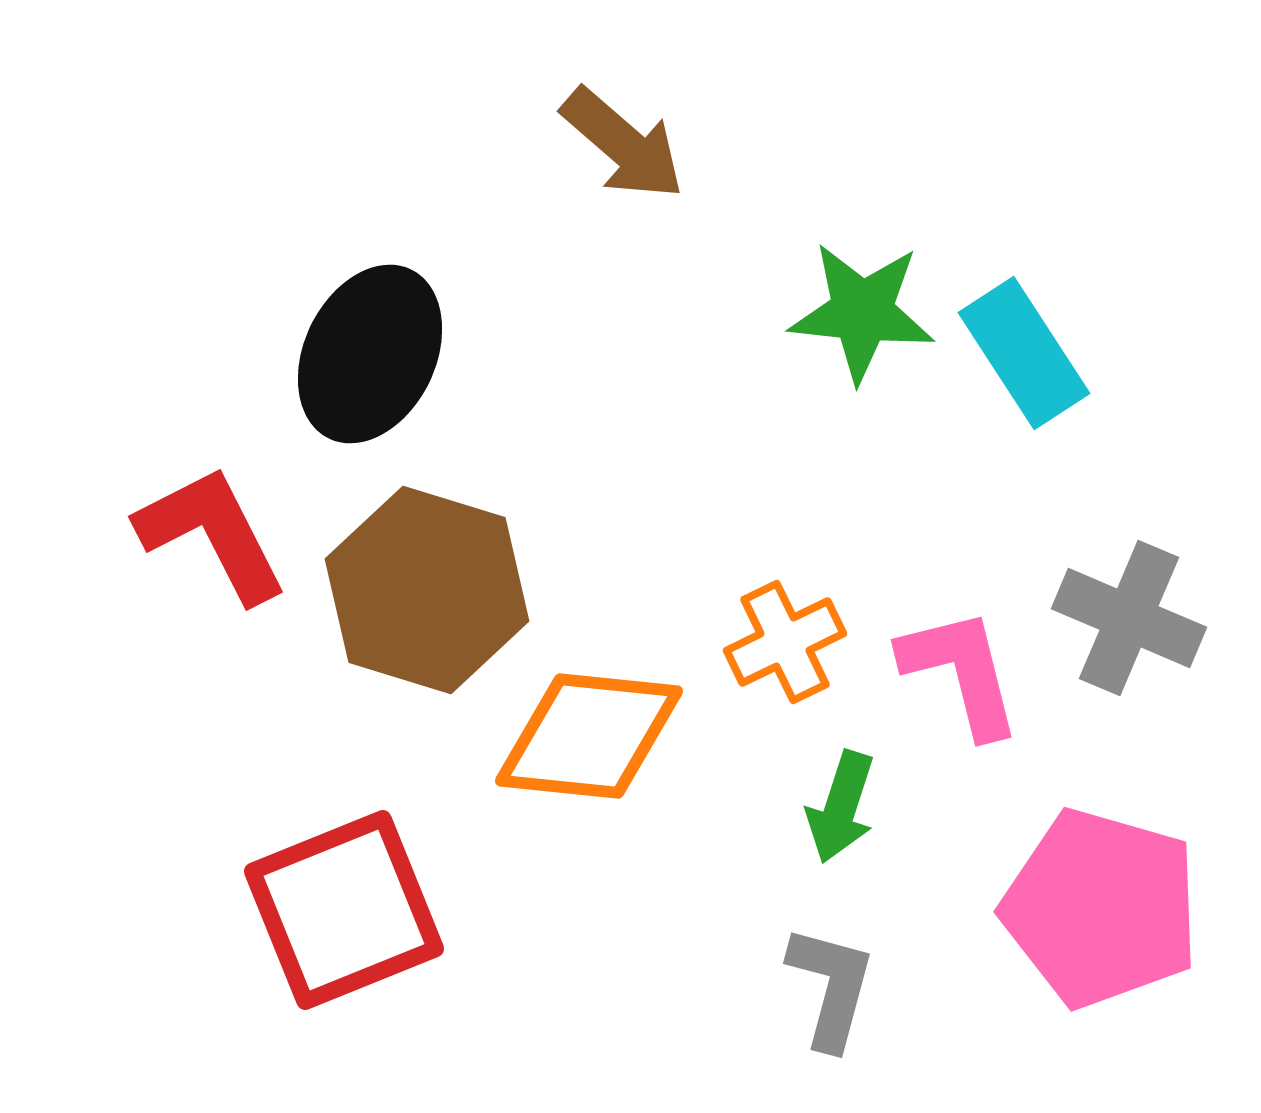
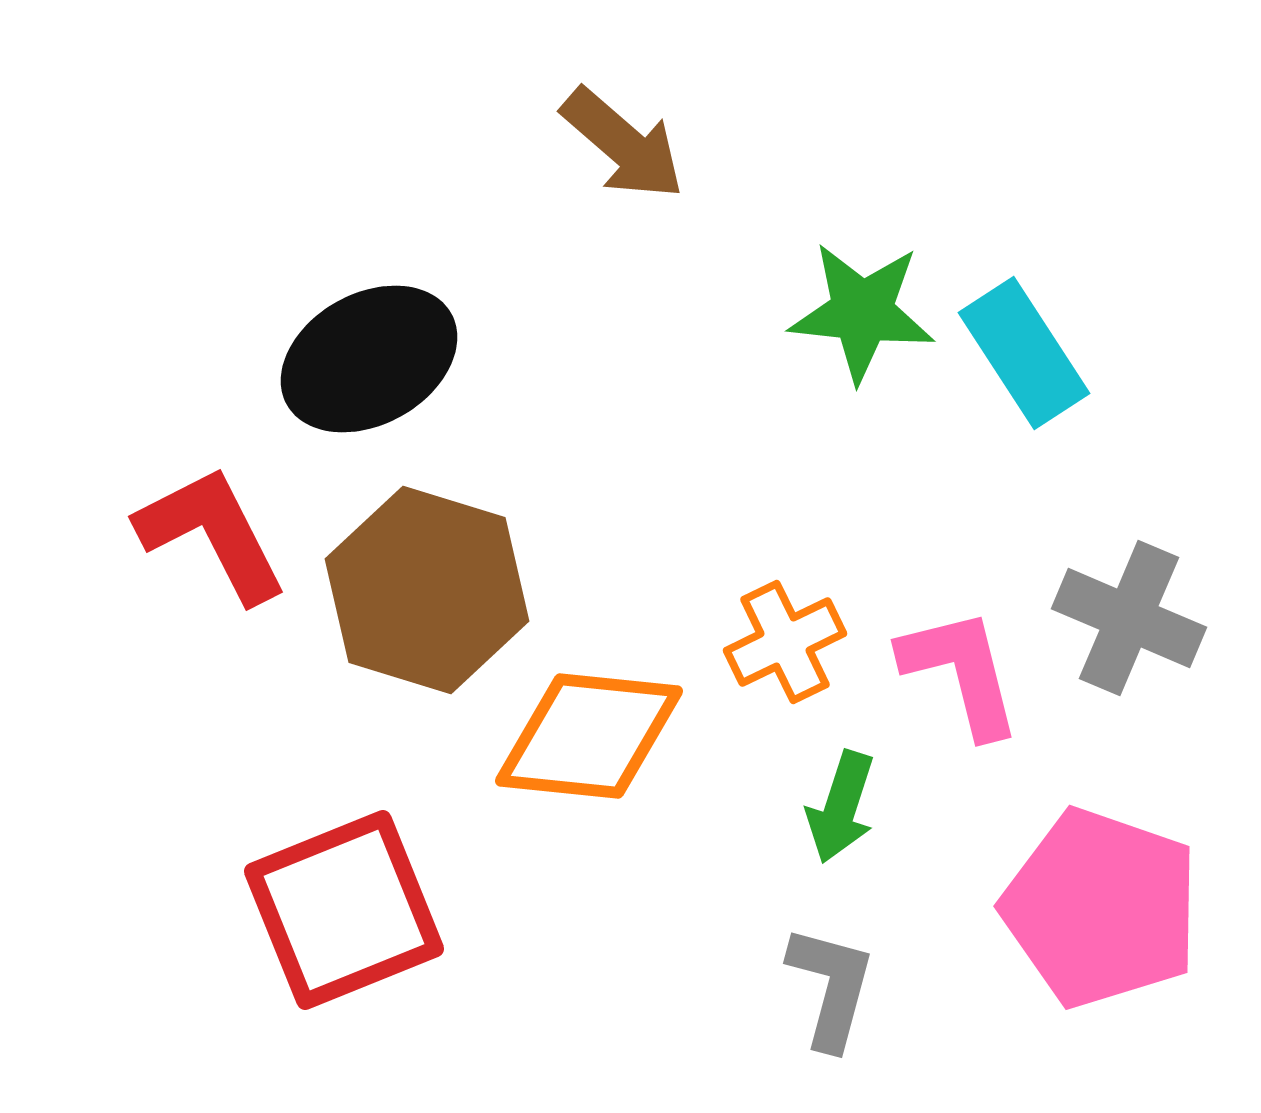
black ellipse: moved 1 px left, 5 px down; rotated 35 degrees clockwise
pink pentagon: rotated 3 degrees clockwise
